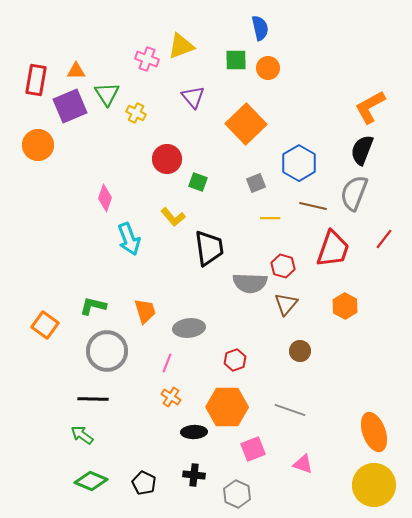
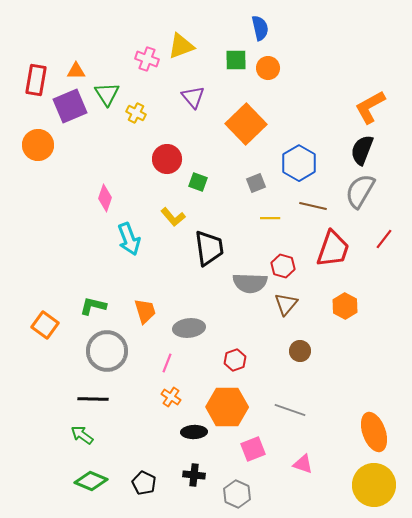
gray semicircle at (354, 193): moved 6 px right, 2 px up; rotated 9 degrees clockwise
